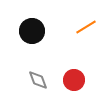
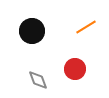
red circle: moved 1 px right, 11 px up
